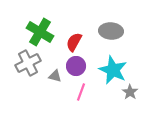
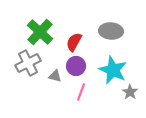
green cross: rotated 12 degrees clockwise
